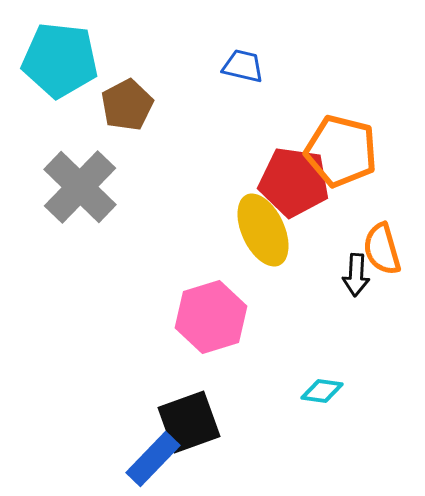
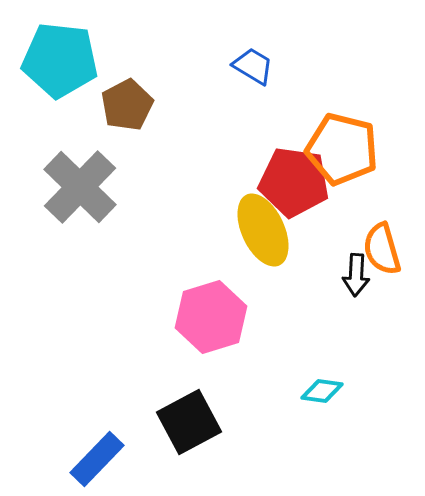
blue trapezoid: moved 10 px right; rotated 18 degrees clockwise
orange pentagon: moved 1 px right, 2 px up
black square: rotated 8 degrees counterclockwise
blue rectangle: moved 56 px left
